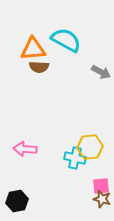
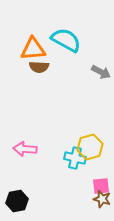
yellow hexagon: rotated 10 degrees counterclockwise
